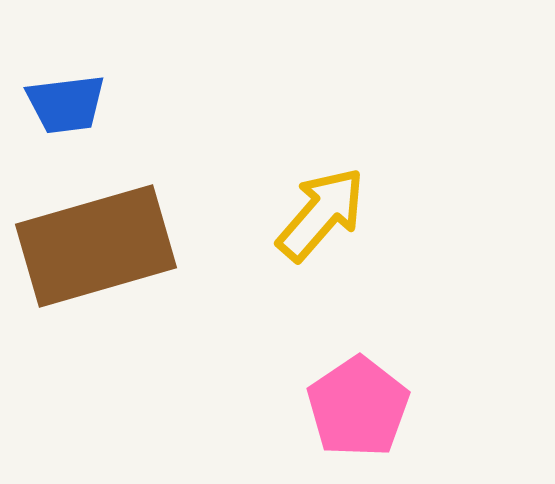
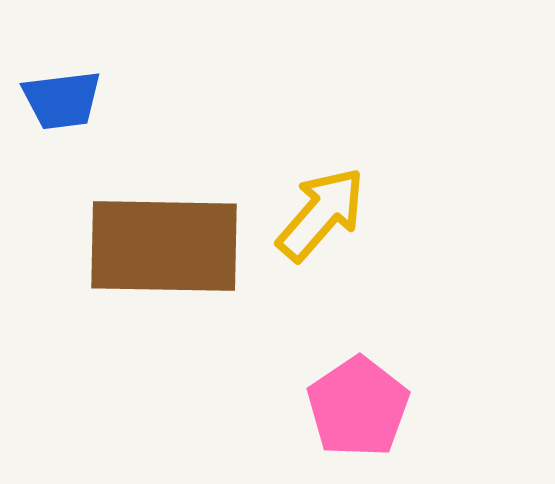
blue trapezoid: moved 4 px left, 4 px up
brown rectangle: moved 68 px right; rotated 17 degrees clockwise
